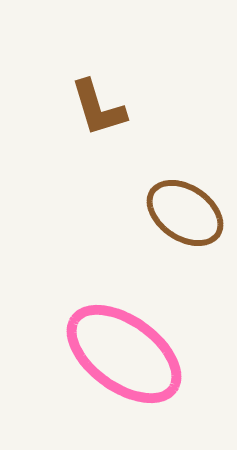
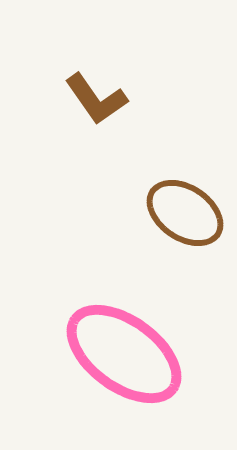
brown L-shape: moved 2 px left, 9 px up; rotated 18 degrees counterclockwise
